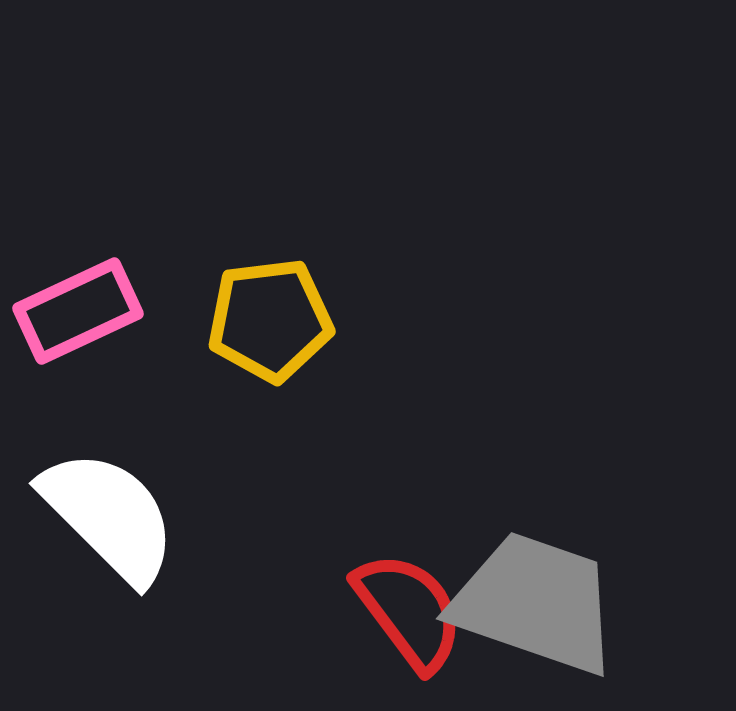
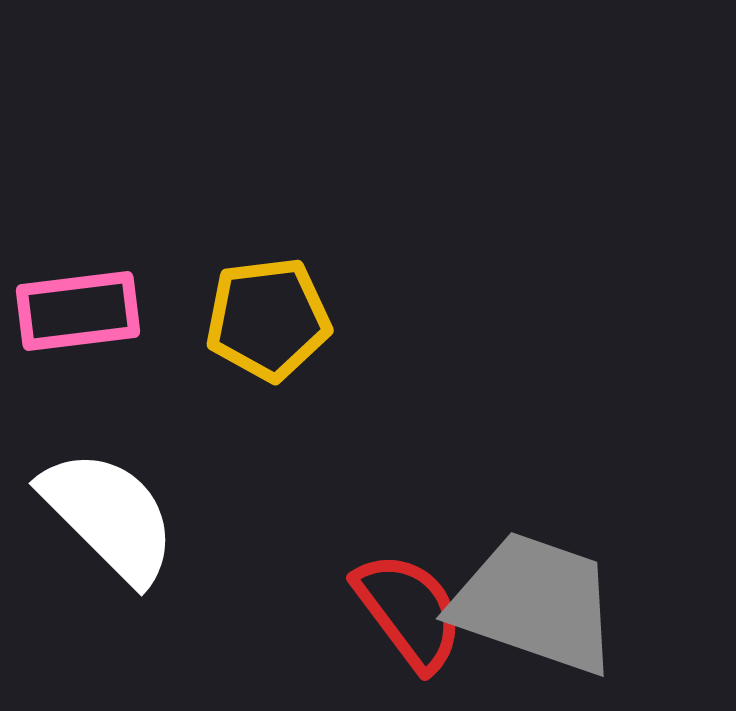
pink rectangle: rotated 18 degrees clockwise
yellow pentagon: moved 2 px left, 1 px up
